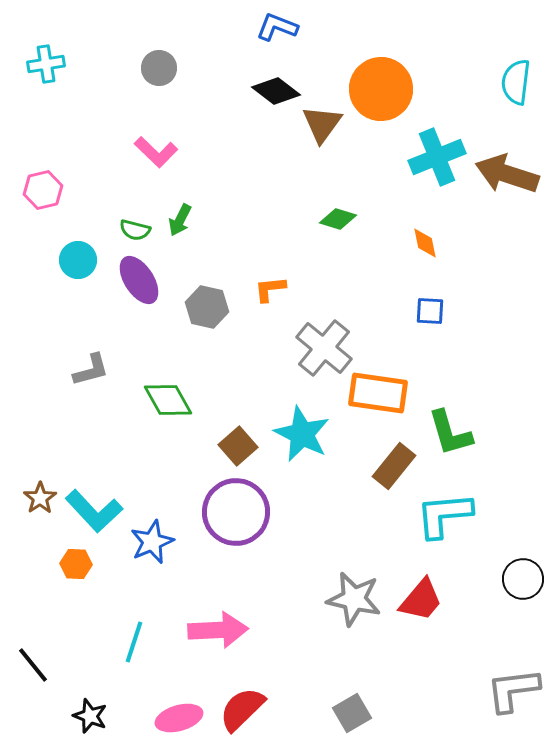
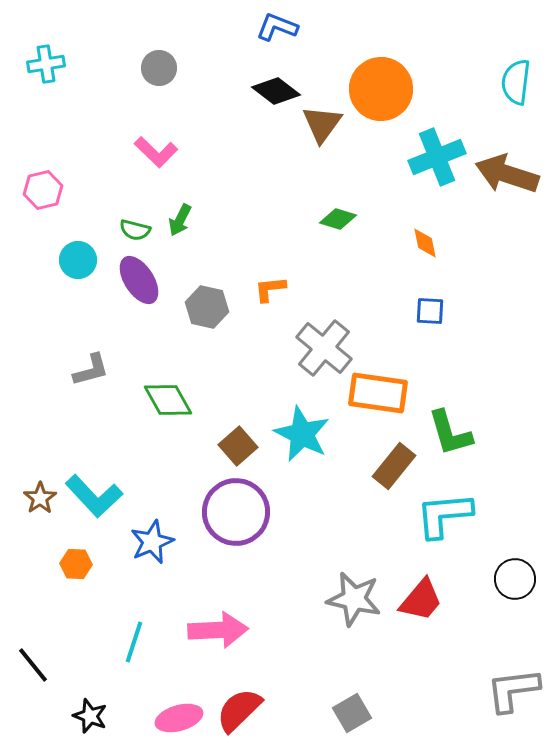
cyan L-shape at (94, 511): moved 15 px up
black circle at (523, 579): moved 8 px left
red semicircle at (242, 709): moved 3 px left, 1 px down
